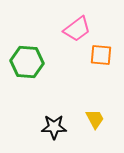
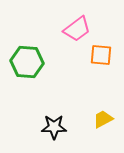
yellow trapezoid: moved 8 px right; rotated 90 degrees counterclockwise
